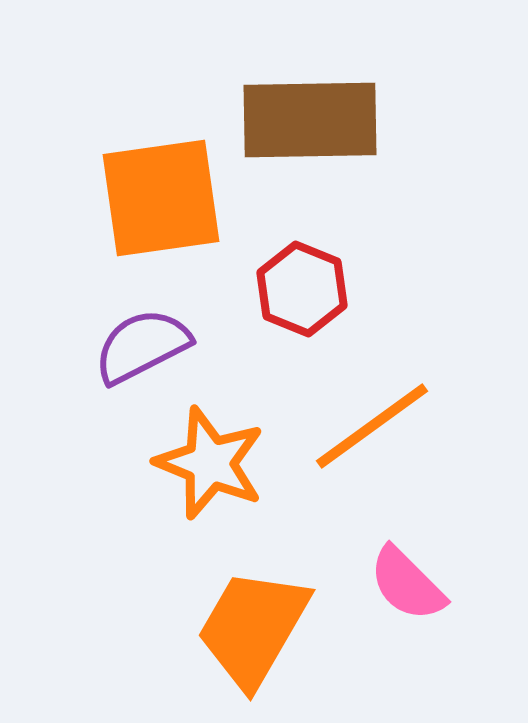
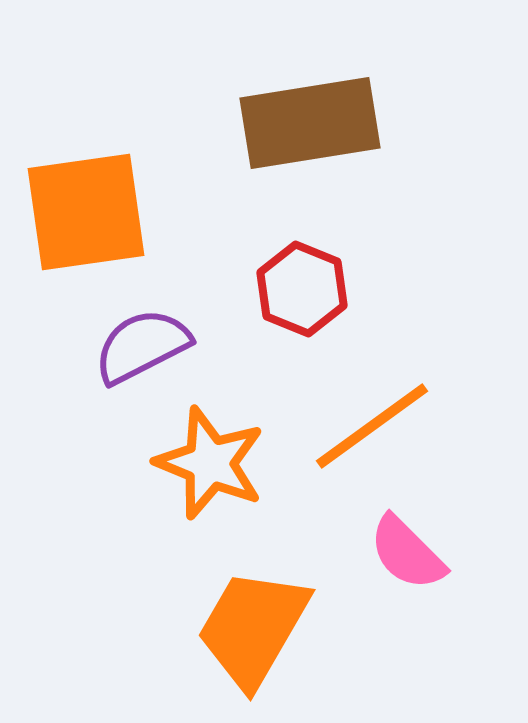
brown rectangle: moved 3 px down; rotated 8 degrees counterclockwise
orange square: moved 75 px left, 14 px down
pink semicircle: moved 31 px up
